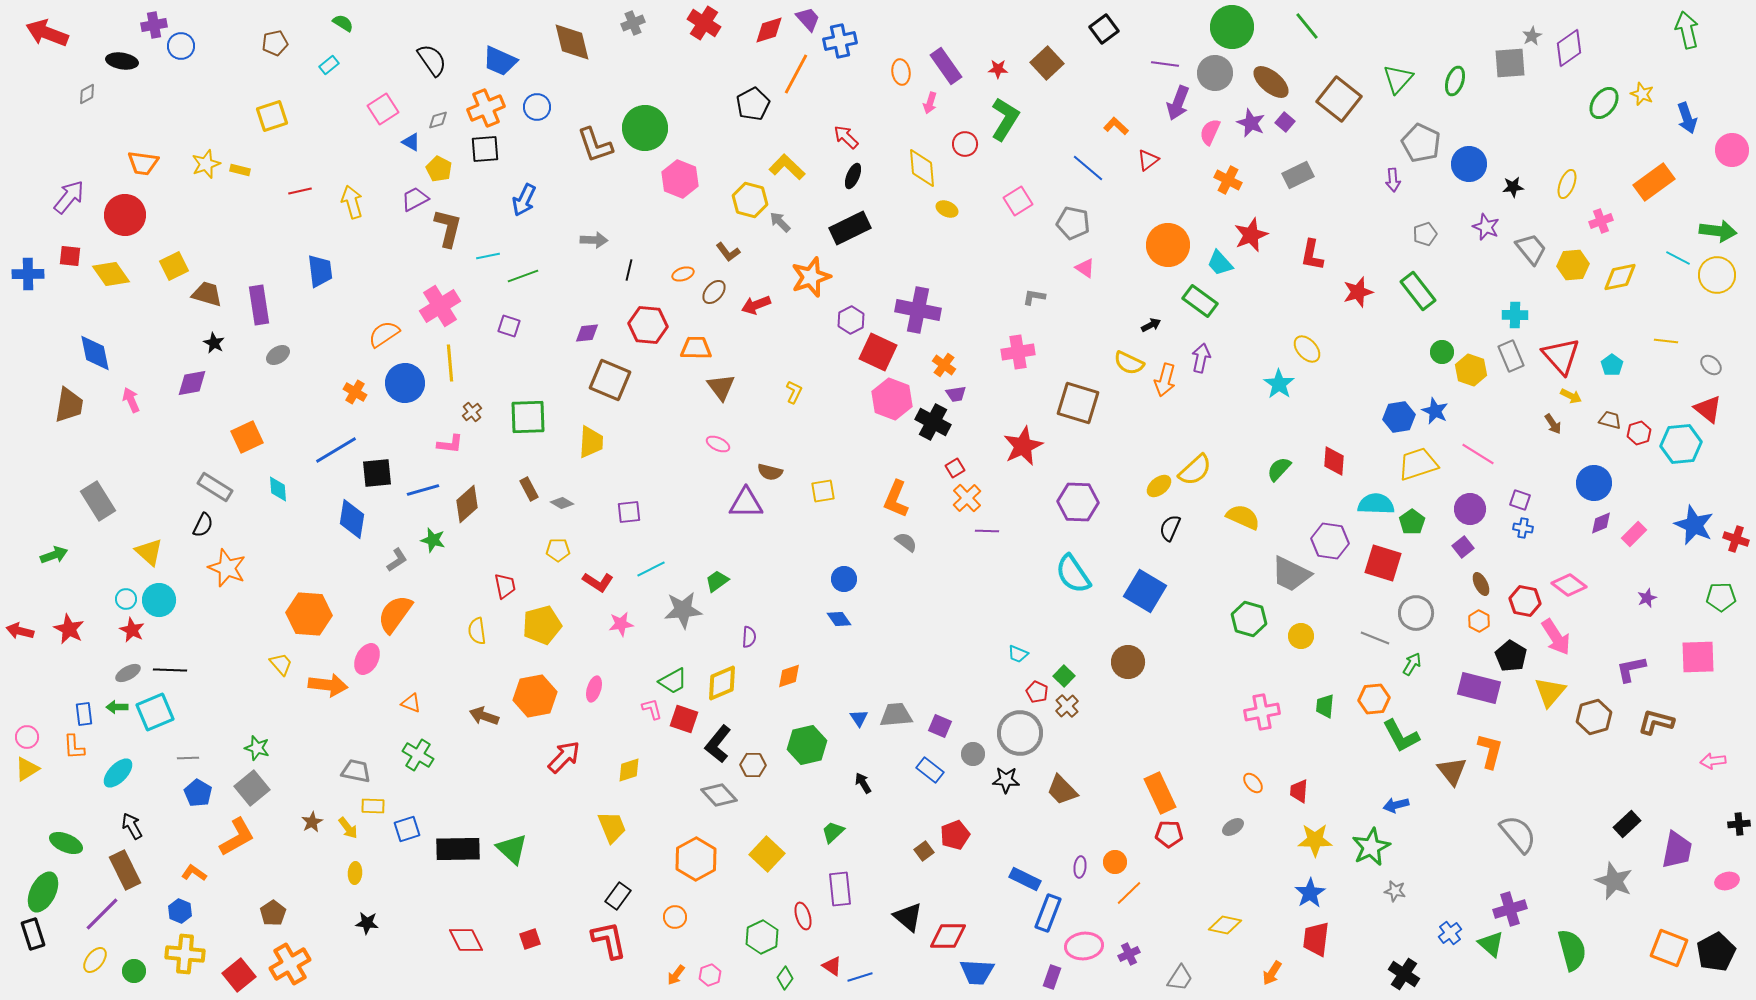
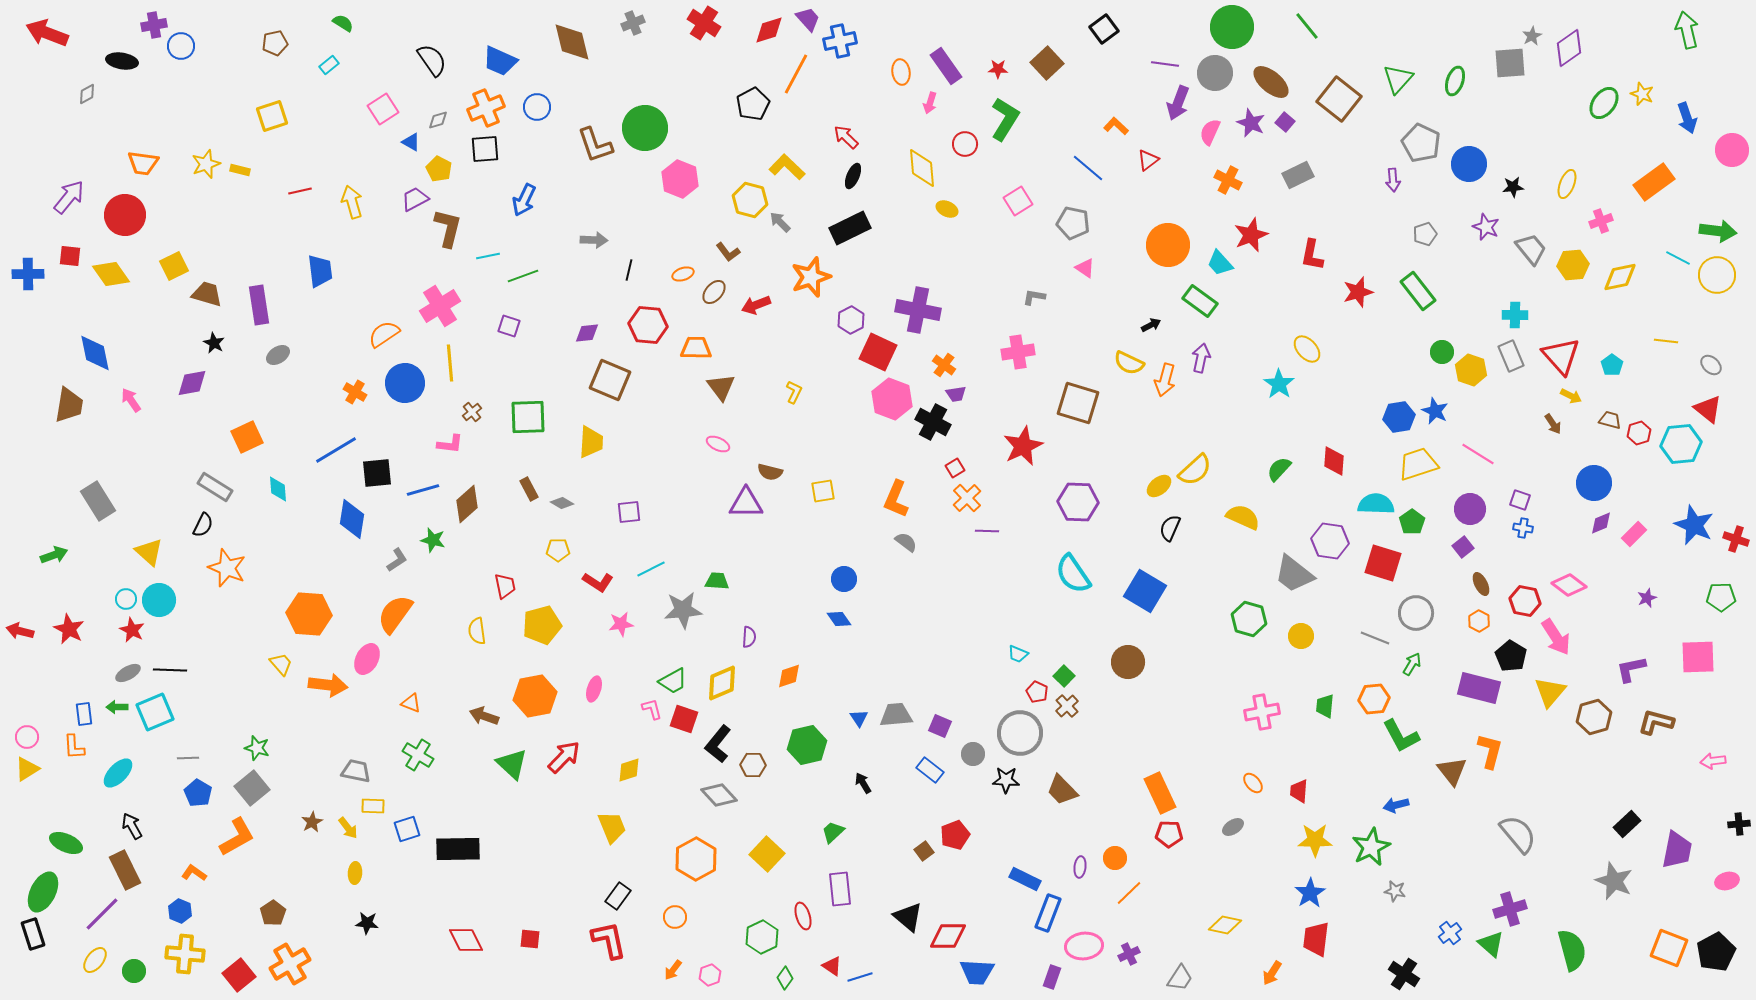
pink arrow at (131, 400): rotated 10 degrees counterclockwise
gray trapezoid at (1291, 574): moved 3 px right; rotated 12 degrees clockwise
green trapezoid at (717, 581): rotated 40 degrees clockwise
green triangle at (512, 849): moved 85 px up
orange circle at (1115, 862): moved 4 px up
red square at (530, 939): rotated 25 degrees clockwise
orange arrow at (676, 975): moved 3 px left, 5 px up
